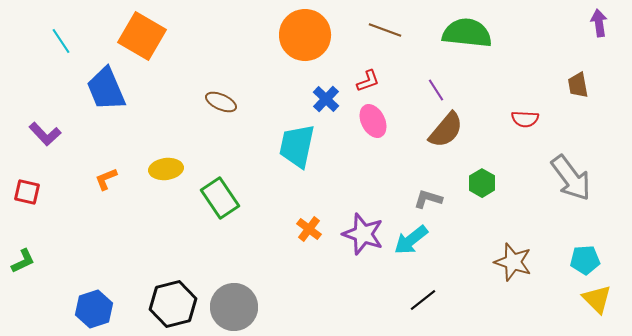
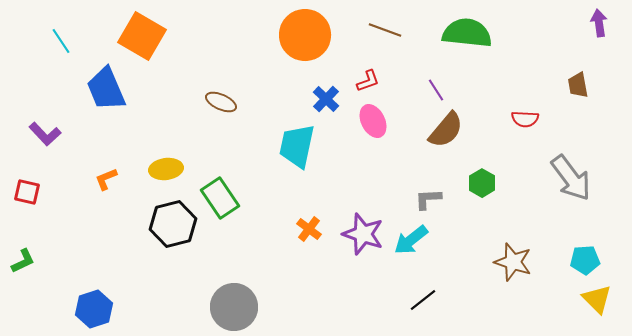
gray L-shape: rotated 20 degrees counterclockwise
black hexagon: moved 80 px up
